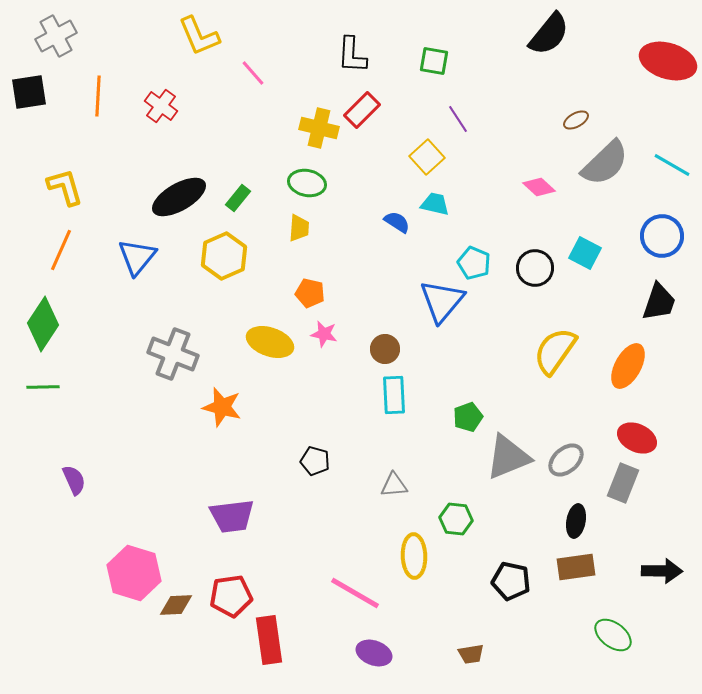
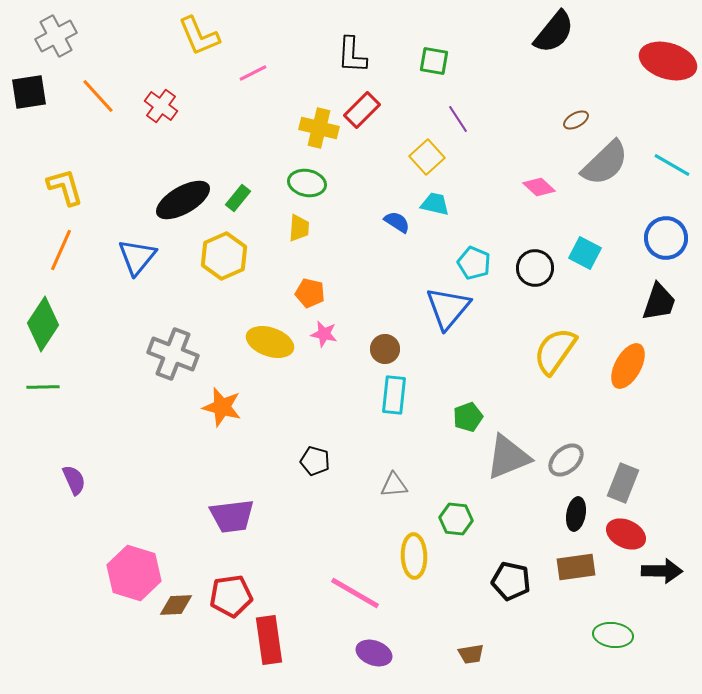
black semicircle at (549, 34): moved 5 px right, 2 px up
pink line at (253, 73): rotated 76 degrees counterclockwise
orange line at (98, 96): rotated 45 degrees counterclockwise
black ellipse at (179, 197): moved 4 px right, 3 px down
blue circle at (662, 236): moved 4 px right, 2 px down
blue triangle at (442, 301): moved 6 px right, 7 px down
cyan rectangle at (394, 395): rotated 9 degrees clockwise
red ellipse at (637, 438): moved 11 px left, 96 px down
black ellipse at (576, 521): moved 7 px up
green ellipse at (613, 635): rotated 30 degrees counterclockwise
